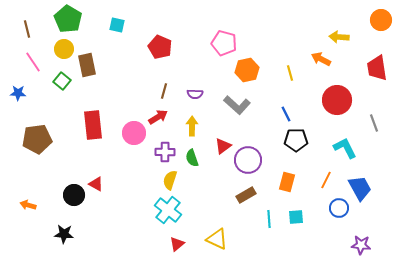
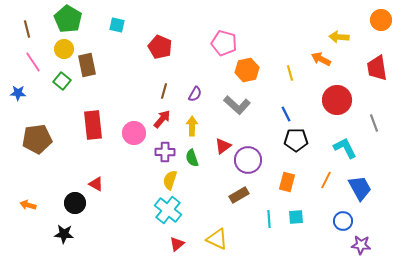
purple semicircle at (195, 94): rotated 63 degrees counterclockwise
red arrow at (158, 117): moved 4 px right, 2 px down; rotated 18 degrees counterclockwise
black circle at (74, 195): moved 1 px right, 8 px down
brown rectangle at (246, 195): moved 7 px left
blue circle at (339, 208): moved 4 px right, 13 px down
